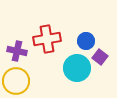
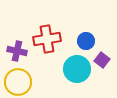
purple square: moved 2 px right, 3 px down
cyan circle: moved 1 px down
yellow circle: moved 2 px right, 1 px down
